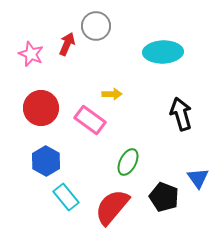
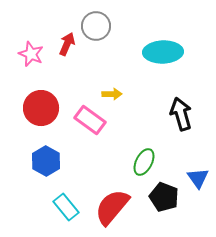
green ellipse: moved 16 px right
cyan rectangle: moved 10 px down
